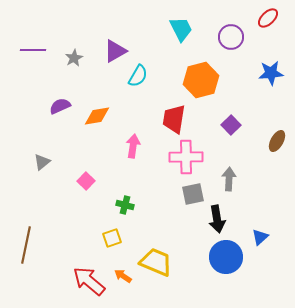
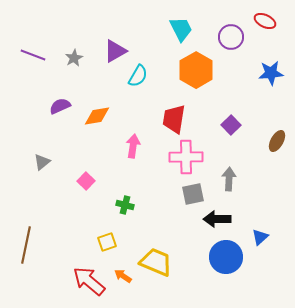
red ellipse: moved 3 px left, 3 px down; rotated 70 degrees clockwise
purple line: moved 5 px down; rotated 20 degrees clockwise
orange hexagon: moved 5 px left, 10 px up; rotated 16 degrees counterclockwise
black arrow: rotated 100 degrees clockwise
yellow square: moved 5 px left, 4 px down
